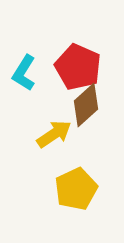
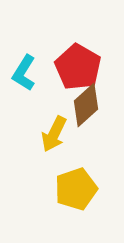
red pentagon: rotated 6 degrees clockwise
yellow arrow: rotated 150 degrees clockwise
yellow pentagon: rotated 6 degrees clockwise
